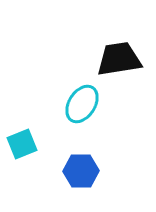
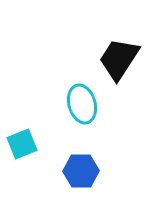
black trapezoid: rotated 48 degrees counterclockwise
cyan ellipse: rotated 48 degrees counterclockwise
